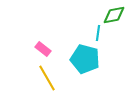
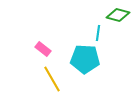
green diamond: moved 4 px right; rotated 25 degrees clockwise
cyan pentagon: rotated 12 degrees counterclockwise
yellow line: moved 5 px right, 1 px down
